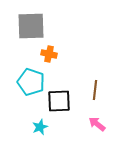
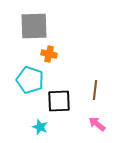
gray square: moved 3 px right
cyan pentagon: moved 1 px left, 2 px up
cyan star: rotated 28 degrees counterclockwise
